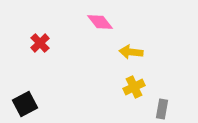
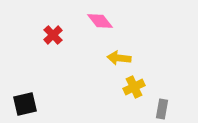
pink diamond: moved 1 px up
red cross: moved 13 px right, 8 px up
yellow arrow: moved 12 px left, 6 px down
black square: rotated 15 degrees clockwise
